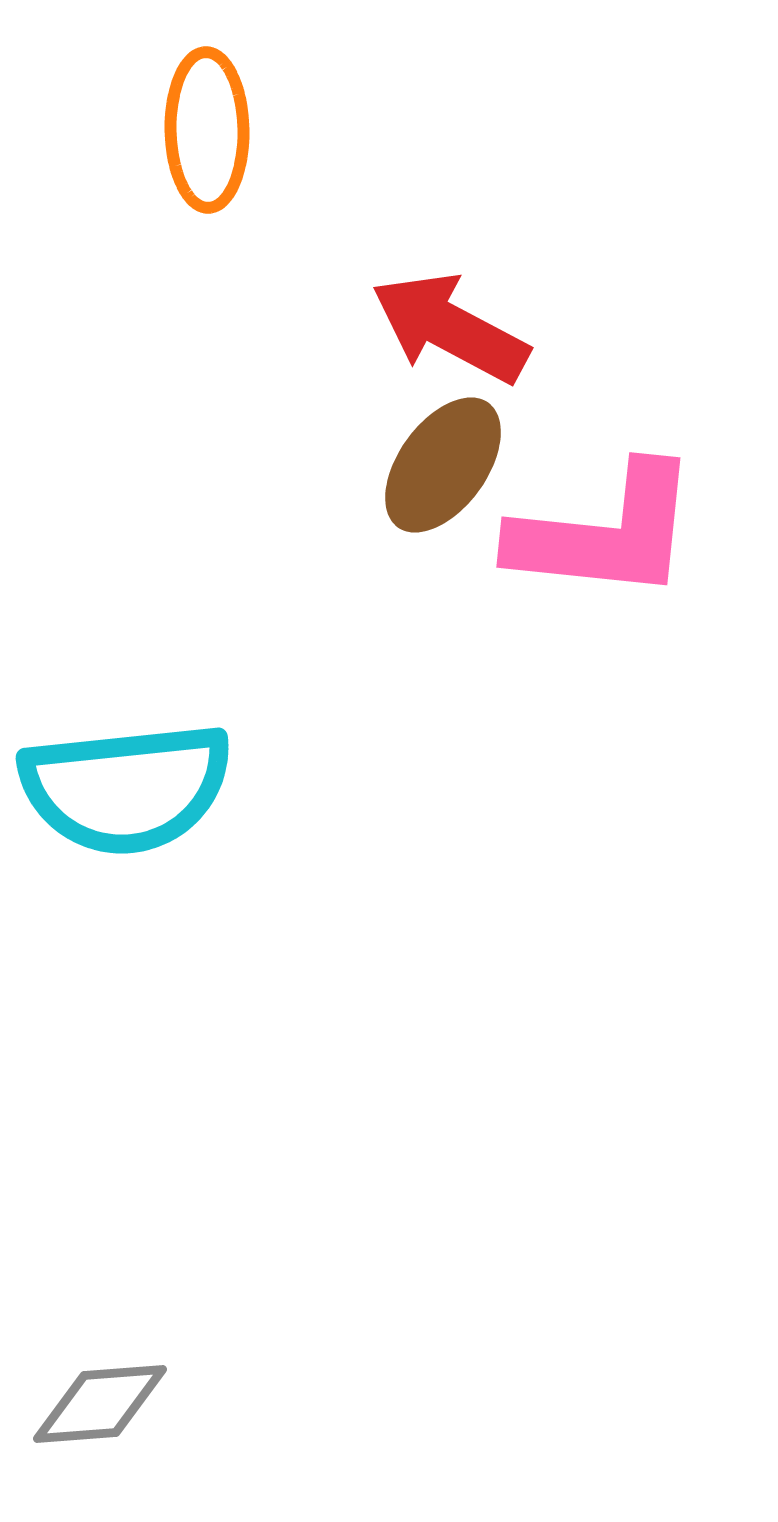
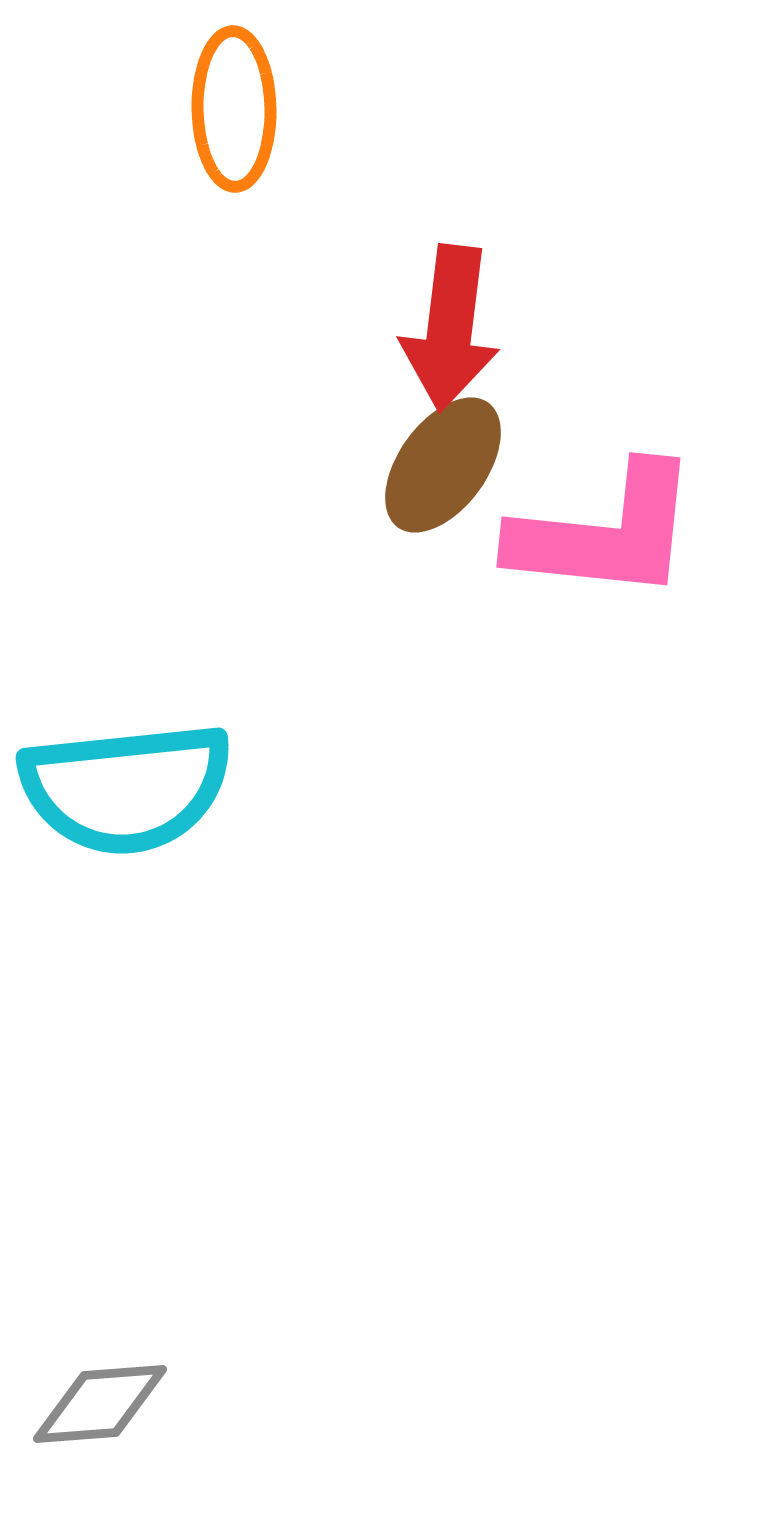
orange ellipse: moved 27 px right, 21 px up
red arrow: rotated 111 degrees counterclockwise
